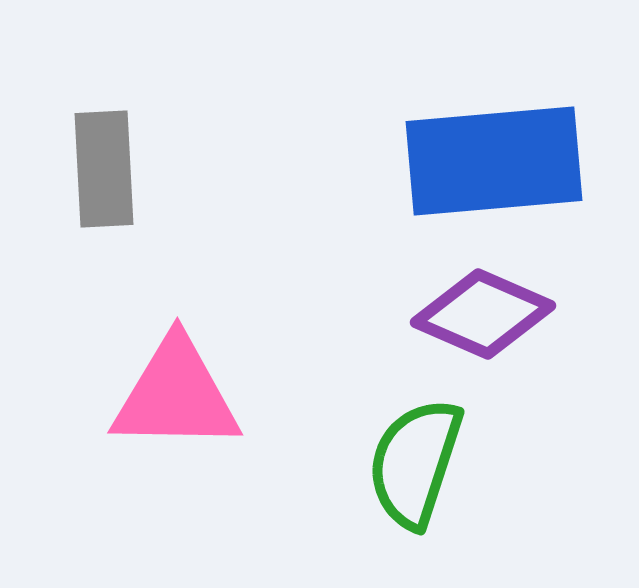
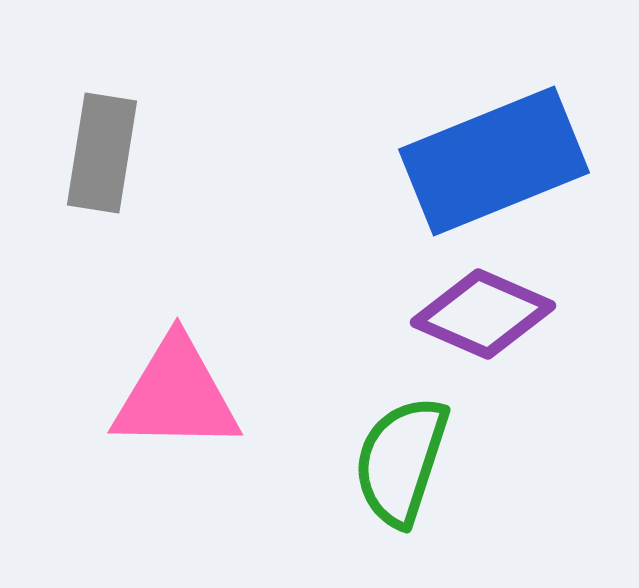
blue rectangle: rotated 17 degrees counterclockwise
gray rectangle: moved 2 px left, 16 px up; rotated 12 degrees clockwise
green semicircle: moved 14 px left, 2 px up
